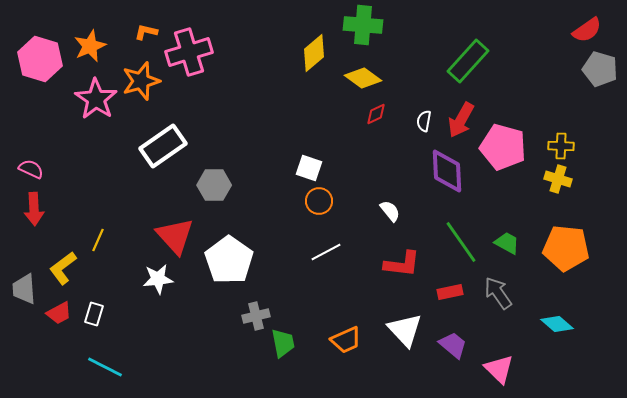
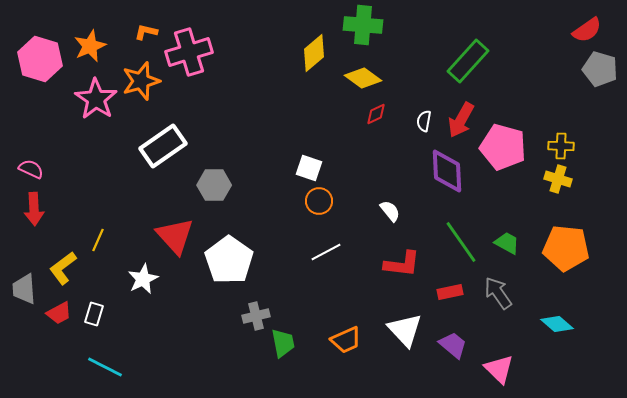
white star at (158, 279): moved 15 px left; rotated 20 degrees counterclockwise
